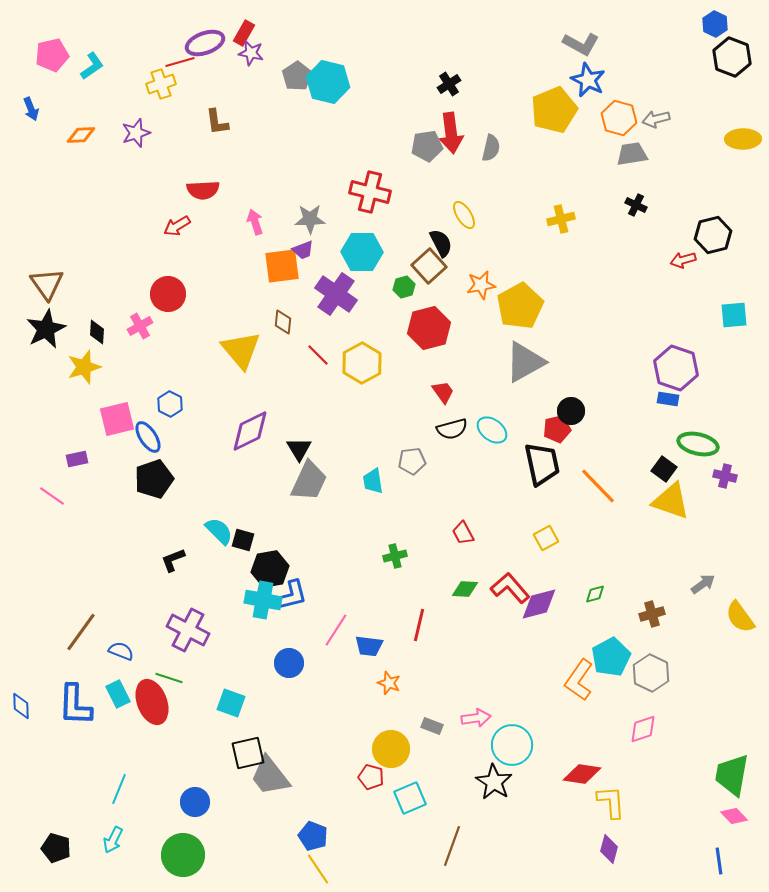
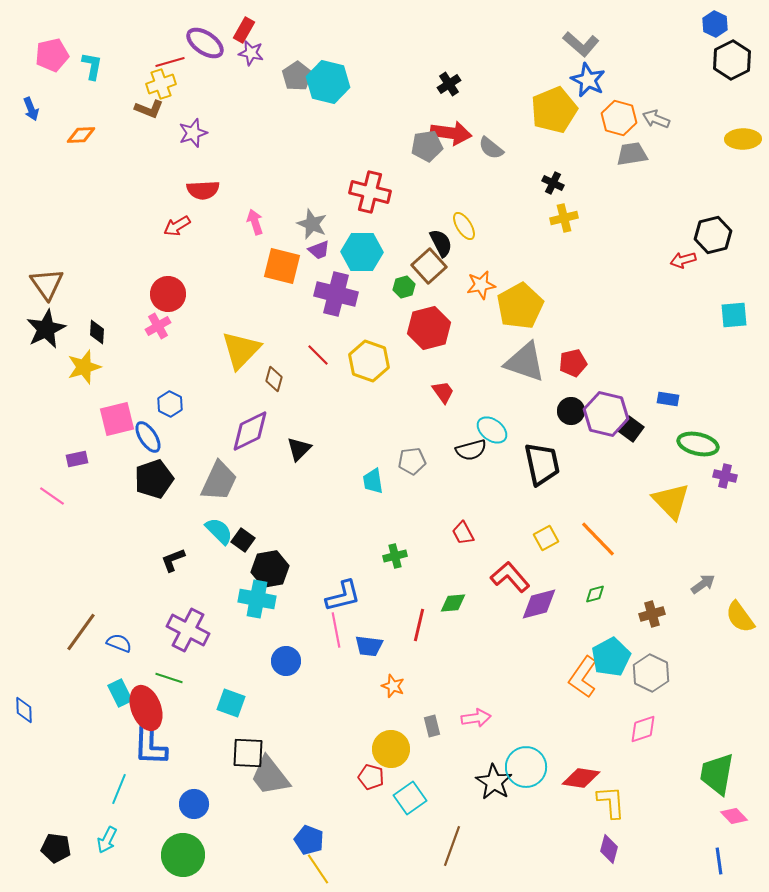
red rectangle at (244, 33): moved 3 px up
purple ellipse at (205, 43): rotated 54 degrees clockwise
gray L-shape at (581, 44): rotated 12 degrees clockwise
black hexagon at (732, 57): moved 3 px down; rotated 12 degrees clockwise
red line at (180, 62): moved 10 px left
cyan L-shape at (92, 66): rotated 44 degrees counterclockwise
gray arrow at (656, 119): rotated 36 degrees clockwise
brown L-shape at (217, 122): moved 68 px left, 13 px up; rotated 60 degrees counterclockwise
purple star at (136, 133): moved 57 px right
red arrow at (451, 133): rotated 75 degrees counterclockwise
gray semicircle at (491, 148): rotated 116 degrees clockwise
black cross at (636, 205): moved 83 px left, 22 px up
yellow ellipse at (464, 215): moved 11 px down
gray star at (310, 219): moved 2 px right, 5 px down; rotated 24 degrees clockwise
yellow cross at (561, 219): moved 3 px right, 1 px up
purple trapezoid at (303, 250): moved 16 px right
orange square at (282, 266): rotated 21 degrees clockwise
purple cross at (336, 294): rotated 21 degrees counterclockwise
brown diamond at (283, 322): moved 9 px left, 57 px down; rotated 10 degrees clockwise
pink cross at (140, 326): moved 18 px right
yellow triangle at (241, 350): rotated 24 degrees clockwise
gray triangle at (525, 362): rotated 48 degrees clockwise
yellow hexagon at (362, 363): moved 7 px right, 2 px up; rotated 12 degrees counterclockwise
purple hexagon at (676, 368): moved 70 px left, 46 px down; rotated 6 degrees counterclockwise
black semicircle at (452, 429): moved 19 px right, 21 px down
red pentagon at (557, 429): moved 16 px right, 66 px up
black triangle at (299, 449): rotated 16 degrees clockwise
black square at (664, 469): moved 33 px left, 40 px up
gray trapezoid at (309, 481): moved 90 px left
orange line at (598, 486): moved 53 px down
yellow triangle at (671, 501): rotated 27 degrees clockwise
black square at (243, 540): rotated 20 degrees clockwise
red L-shape at (510, 588): moved 11 px up
green diamond at (465, 589): moved 12 px left, 14 px down; rotated 8 degrees counterclockwise
blue L-shape at (290, 596): moved 53 px right
cyan cross at (263, 600): moved 6 px left, 1 px up
pink line at (336, 630): rotated 44 degrees counterclockwise
blue semicircle at (121, 651): moved 2 px left, 8 px up
blue circle at (289, 663): moved 3 px left, 2 px up
orange L-shape at (579, 680): moved 4 px right, 3 px up
orange star at (389, 683): moved 4 px right, 3 px down
cyan rectangle at (118, 694): moved 2 px right, 1 px up
red ellipse at (152, 702): moved 6 px left, 6 px down
blue L-shape at (75, 705): moved 75 px right, 40 px down
blue diamond at (21, 706): moved 3 px right, 4 px down
gray rectangle at (432, 726): rotated 55 degrees clockwise
cyan circle at (512, 745): moved 14 px right, 22 px down
black square at (248, 753): rotated 16 degrees clockwise
red diamond at (582, 774): moved 1 px left, 4 px down
green trapezoid at (732, 775): moved 15 px left, 1 px up
cyan square at (410, 798): rotated 12 degrees counterclockwise
blue circle at (195, 802): moved 1 px left, 2 px down
blue pentagon at (313, 836): moved 4 px left, 4 px down
cyan arrow at (113, 840): moved 6 px left
black pentagon at (56, 848): rotated 8 degrees counterclockwise
